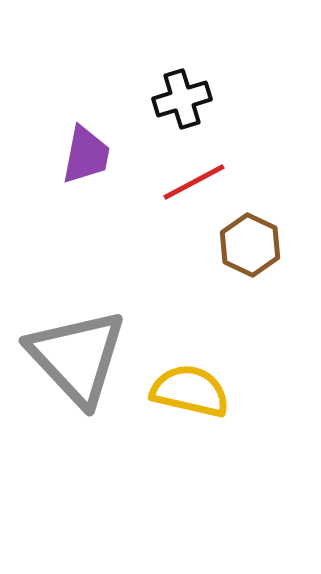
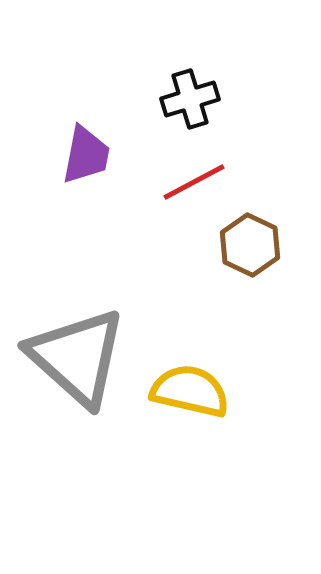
black cross: moved 8 px right
gray triangle: rotated 5 degrees counterclockwise
